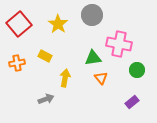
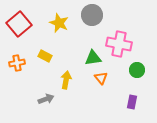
yellow star: moved 1 px right, 1 px up; rotated 12 degrees counterclockwise
yellow arrow: moved 1 px right, 2 px down
purple rectangle: rotated 40 degrees counterclockwise
